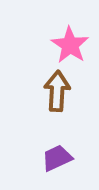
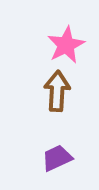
pink star: moved 4 px left; rotated 12 degrees clockwise
